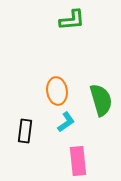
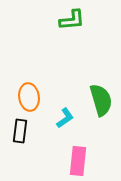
orange ellipse: moved 28 px left, 6 px down
cyan L-shape: moved 1 px left, 4 px up
black rectangle: moved 5 px left
pink rectangle: rotated 12 degrees clockwise
